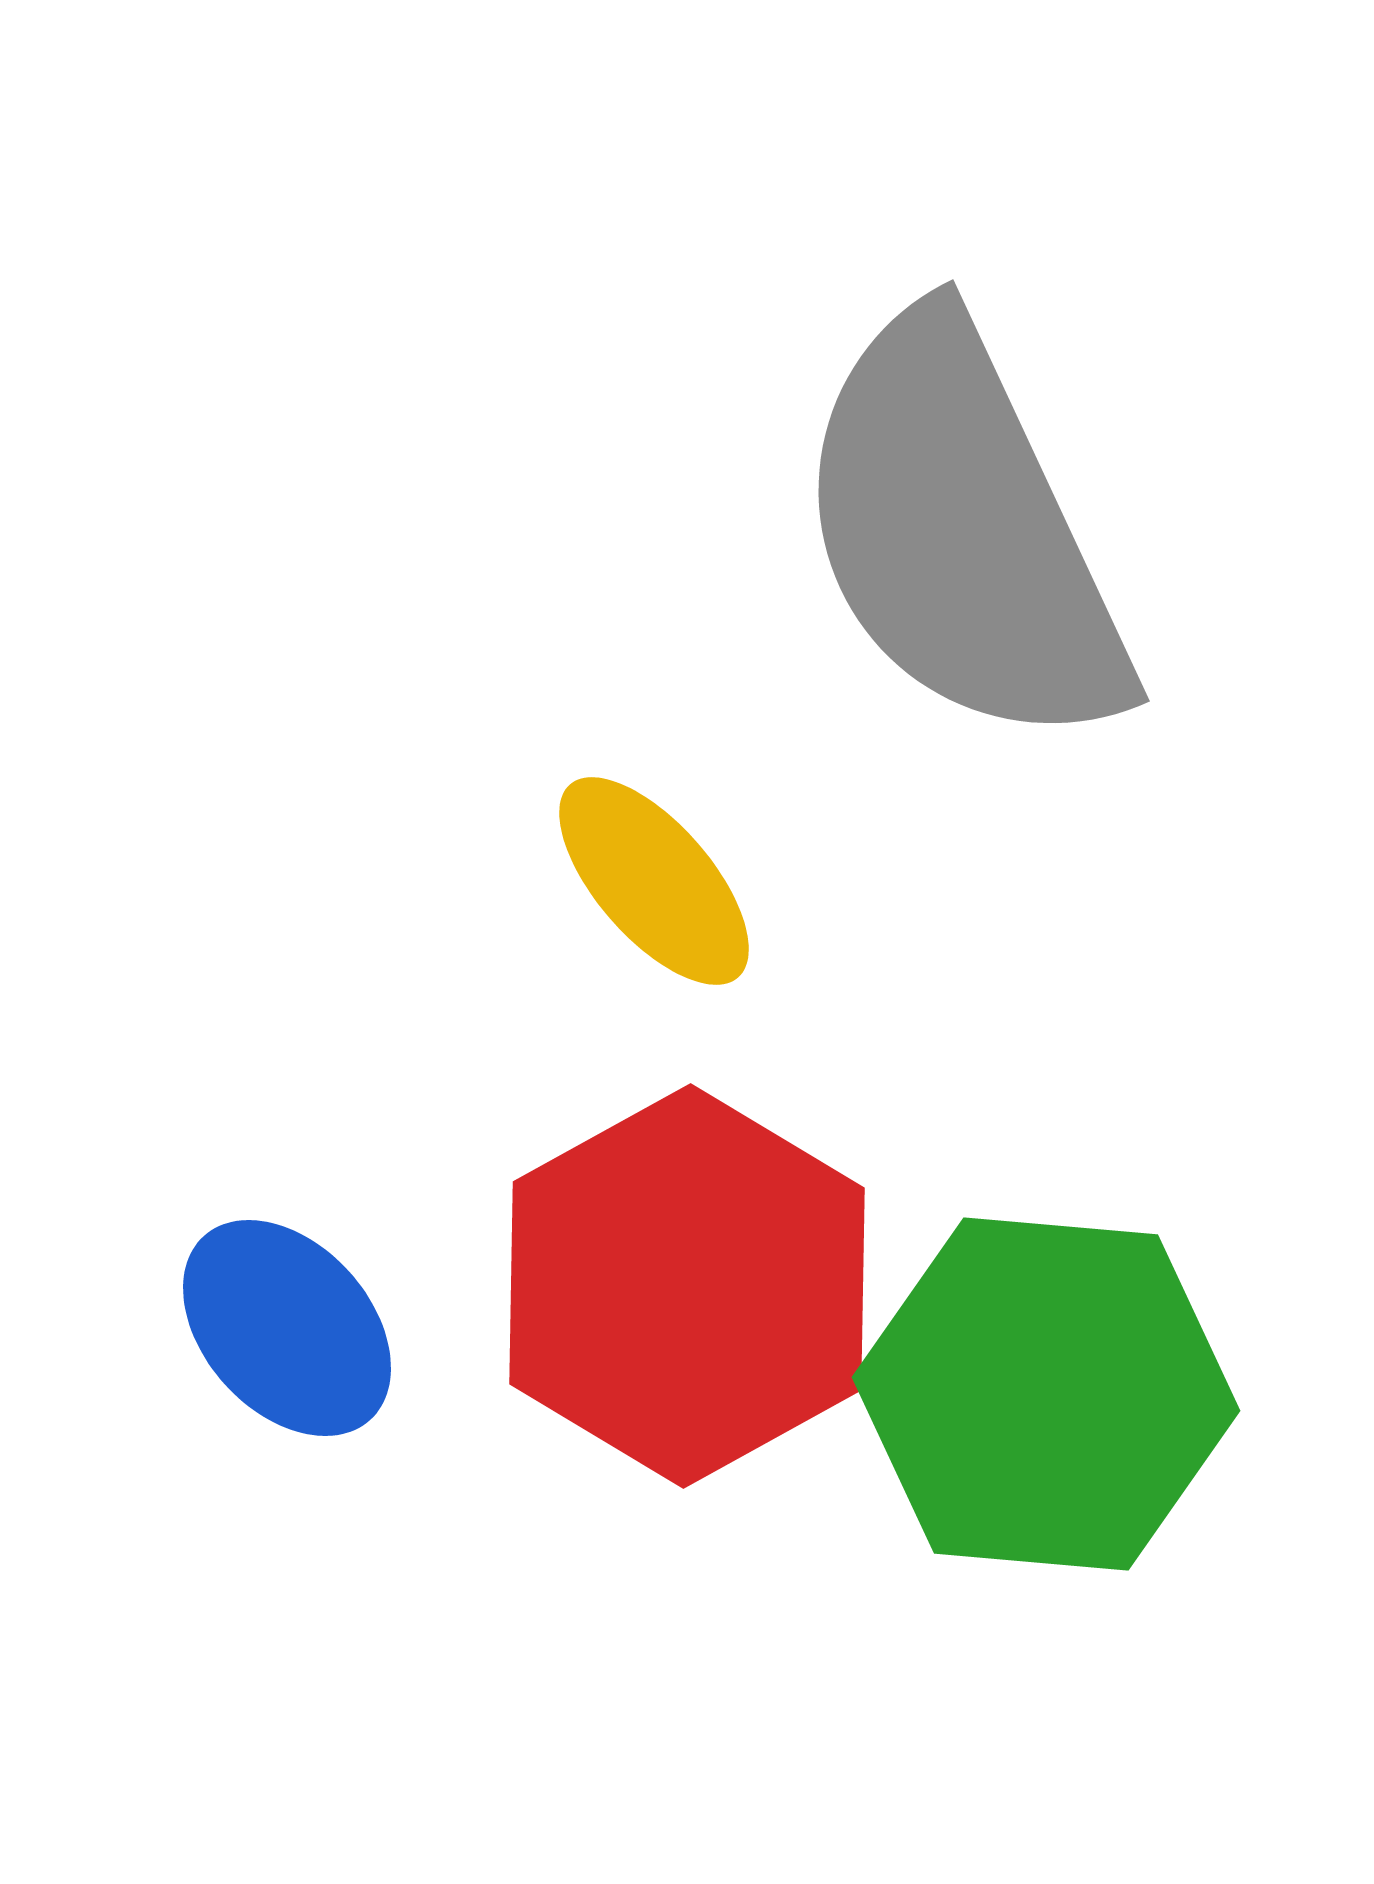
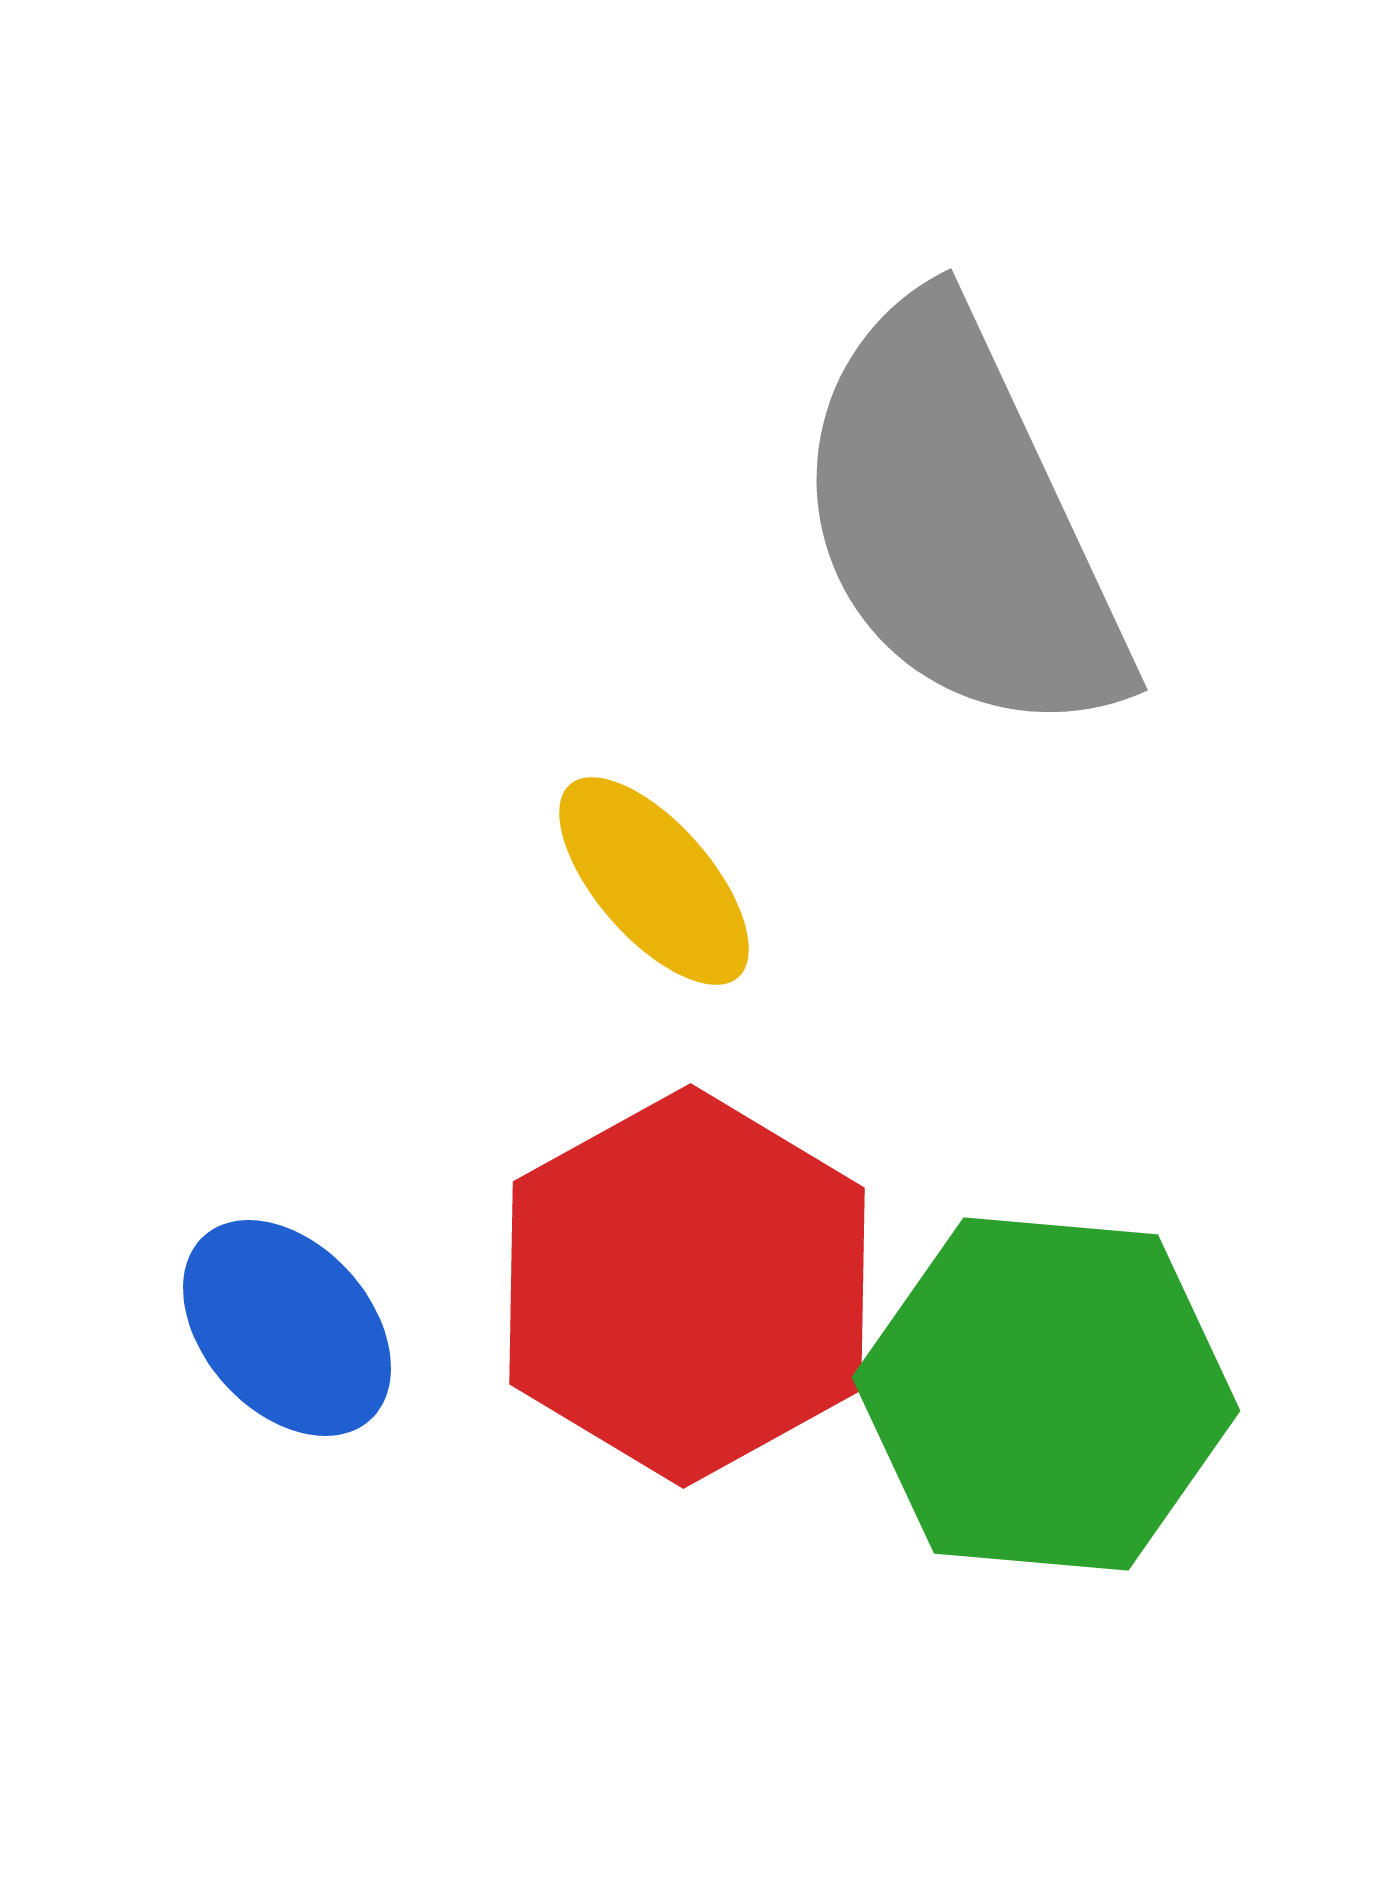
gray semicircle: moved 2 px left, 11 px up
